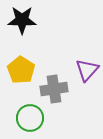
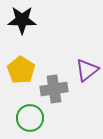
purple triangle: rotated 10 degrees clockwise
